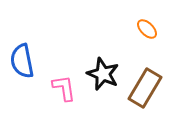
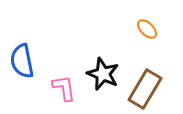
brown rectangle: moved 1 px down
